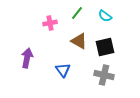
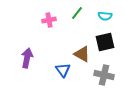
cyan semicircle: rotated 32 degrees counterclockwise
pink cross: moved 1 px left, 3 px up
brown triangle: moved 3 px right, 13 px down
black square: moved 5 px up
